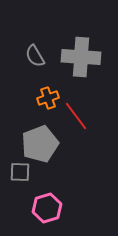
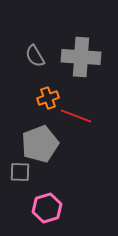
red line: rotated 32 degrees counterclockwise
